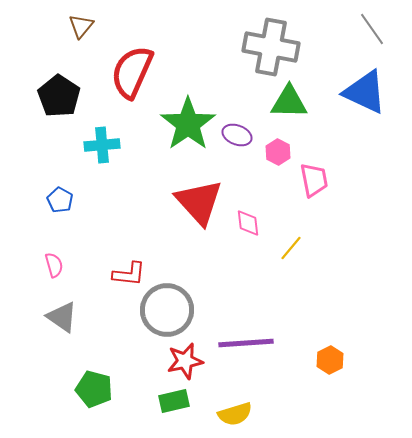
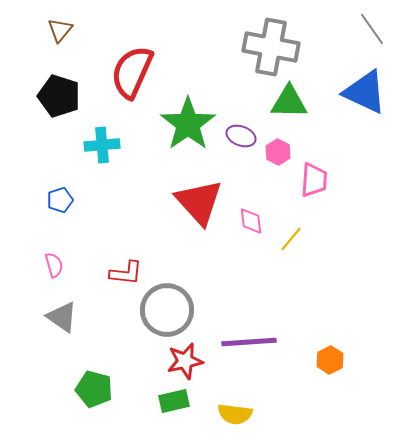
brown triangle: moved 21 px left, 4 px down
black pentagon: rotated 15 degrees counterclockwise
purple ellipse: moved 4 px right, 1 px down
pink trapezoid: rotated 15 degrees clockwise
blue pentagon: rotated 25 degrees clockwise
pink diamond: moved 3 px right, 2 px up
yellow line: moved 9 px up
red L-shape: moved 3 px left, 1 px up
purple line: moved 3 px right, 1 px up
yellow semicircle: rotated 24 degrees clockwise
